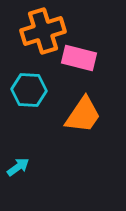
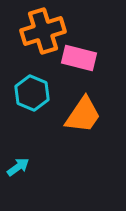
cyan hexagon: moved 3 px right, 3 px down; rotated 20 degrees clockwise
